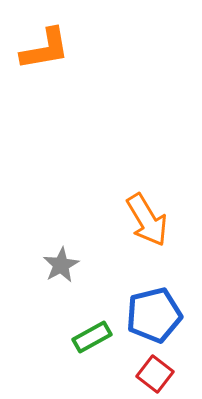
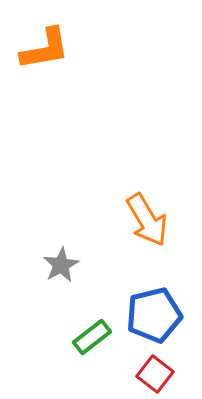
green rectangle: rotated 9 degrees counterclockwise
